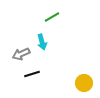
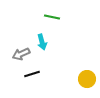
green line: rotated 42 degrees clockwise
yellow circle: moved 3 px right, 4 px up
